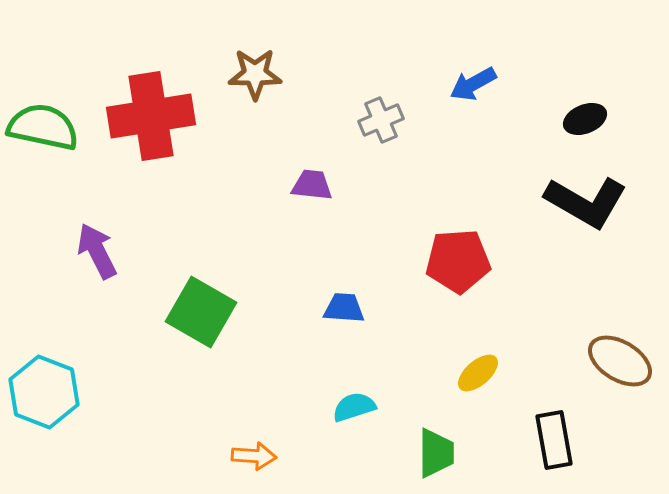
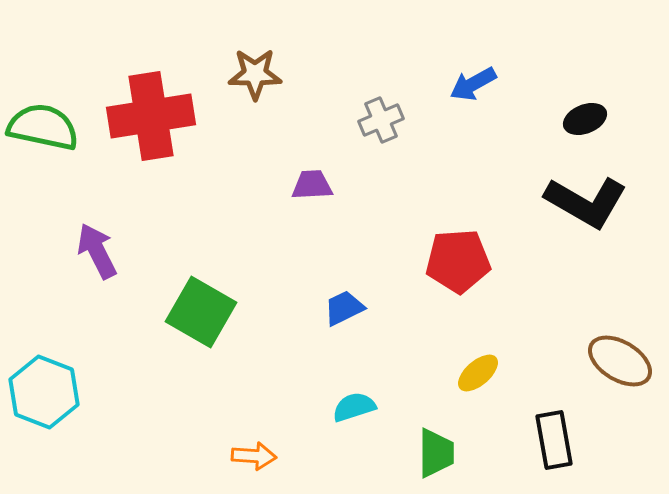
purple trapezoid: rotated 9 degrees counterclockwise
blue trapezoid: rotated 30 degrees counterclockwise
